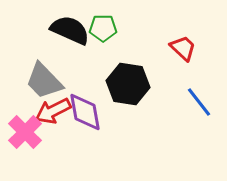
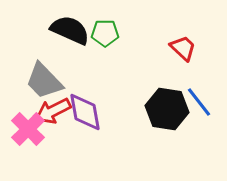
green pentagon: moved 2 px right, 5 px down
black hexagon: moved 39 px right, 25 px down
pink cross: moved 3 px right, 3 px up
